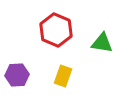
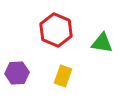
purple hexagon: moved 2 px up
